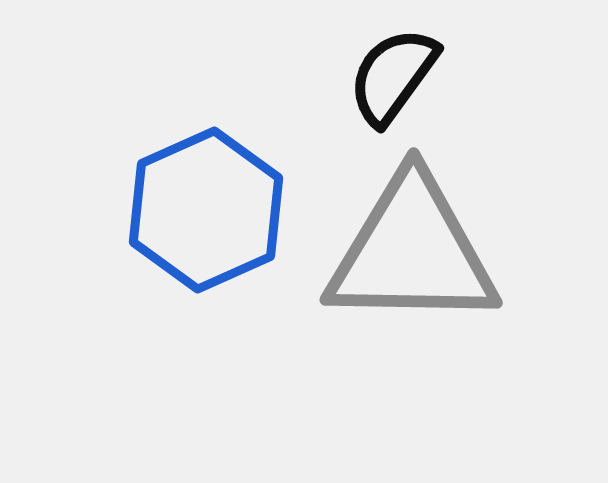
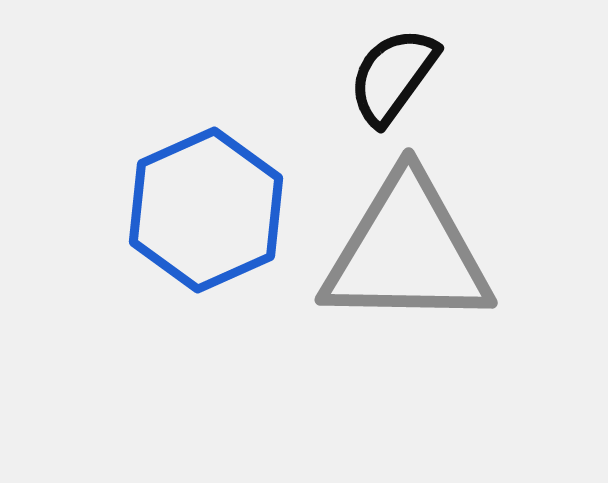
gray triangle: moved 5 px left
